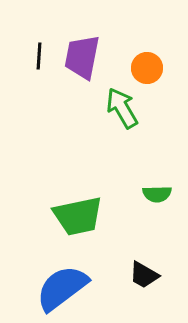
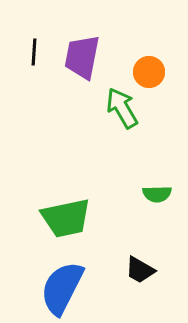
black line: moved 5 px left, 4 px up
orange circle: moved 2 px right, 4 px down
green trapezoid: moved 12 px left, 2 px down
black trapezoid: moved 4 px left, 5 px up
blue semicircle: rotated 26 degrees counterclockwise
